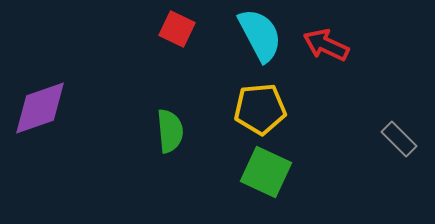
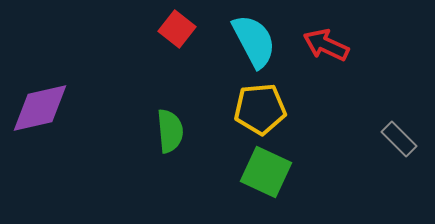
red square: rotated 12 degrees clockwise
cyan semicircle: moved 6 px left, 6 px down
purple diamond: rotated 6 degrees clockwise
